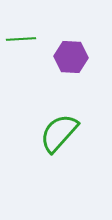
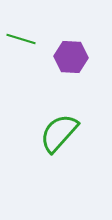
green line: rotated 20 degrees clockwise
